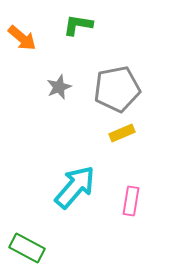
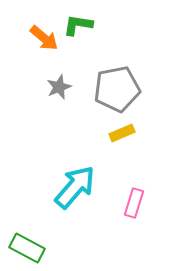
orange arrow: moved 22 px right
pink rectangle: moved 3 px right, 2 px down; rotated 8 degrees clockwise
